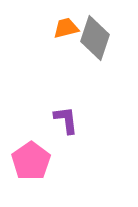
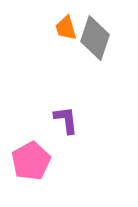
orange trapezoid: rotated 92 degrees counterclockwise
pink pentagon: rotated 6 degrees clockwise
